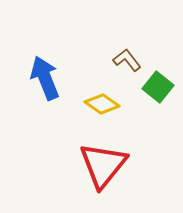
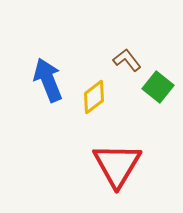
blue arrow: moved 3 px right, 2 px down
yellow diamond: moved 8 px left, 7 px up; rotated 72 degrees counterclockwise
red triangle: moved 14 px right; rotated 8 degrees counterclockwise
